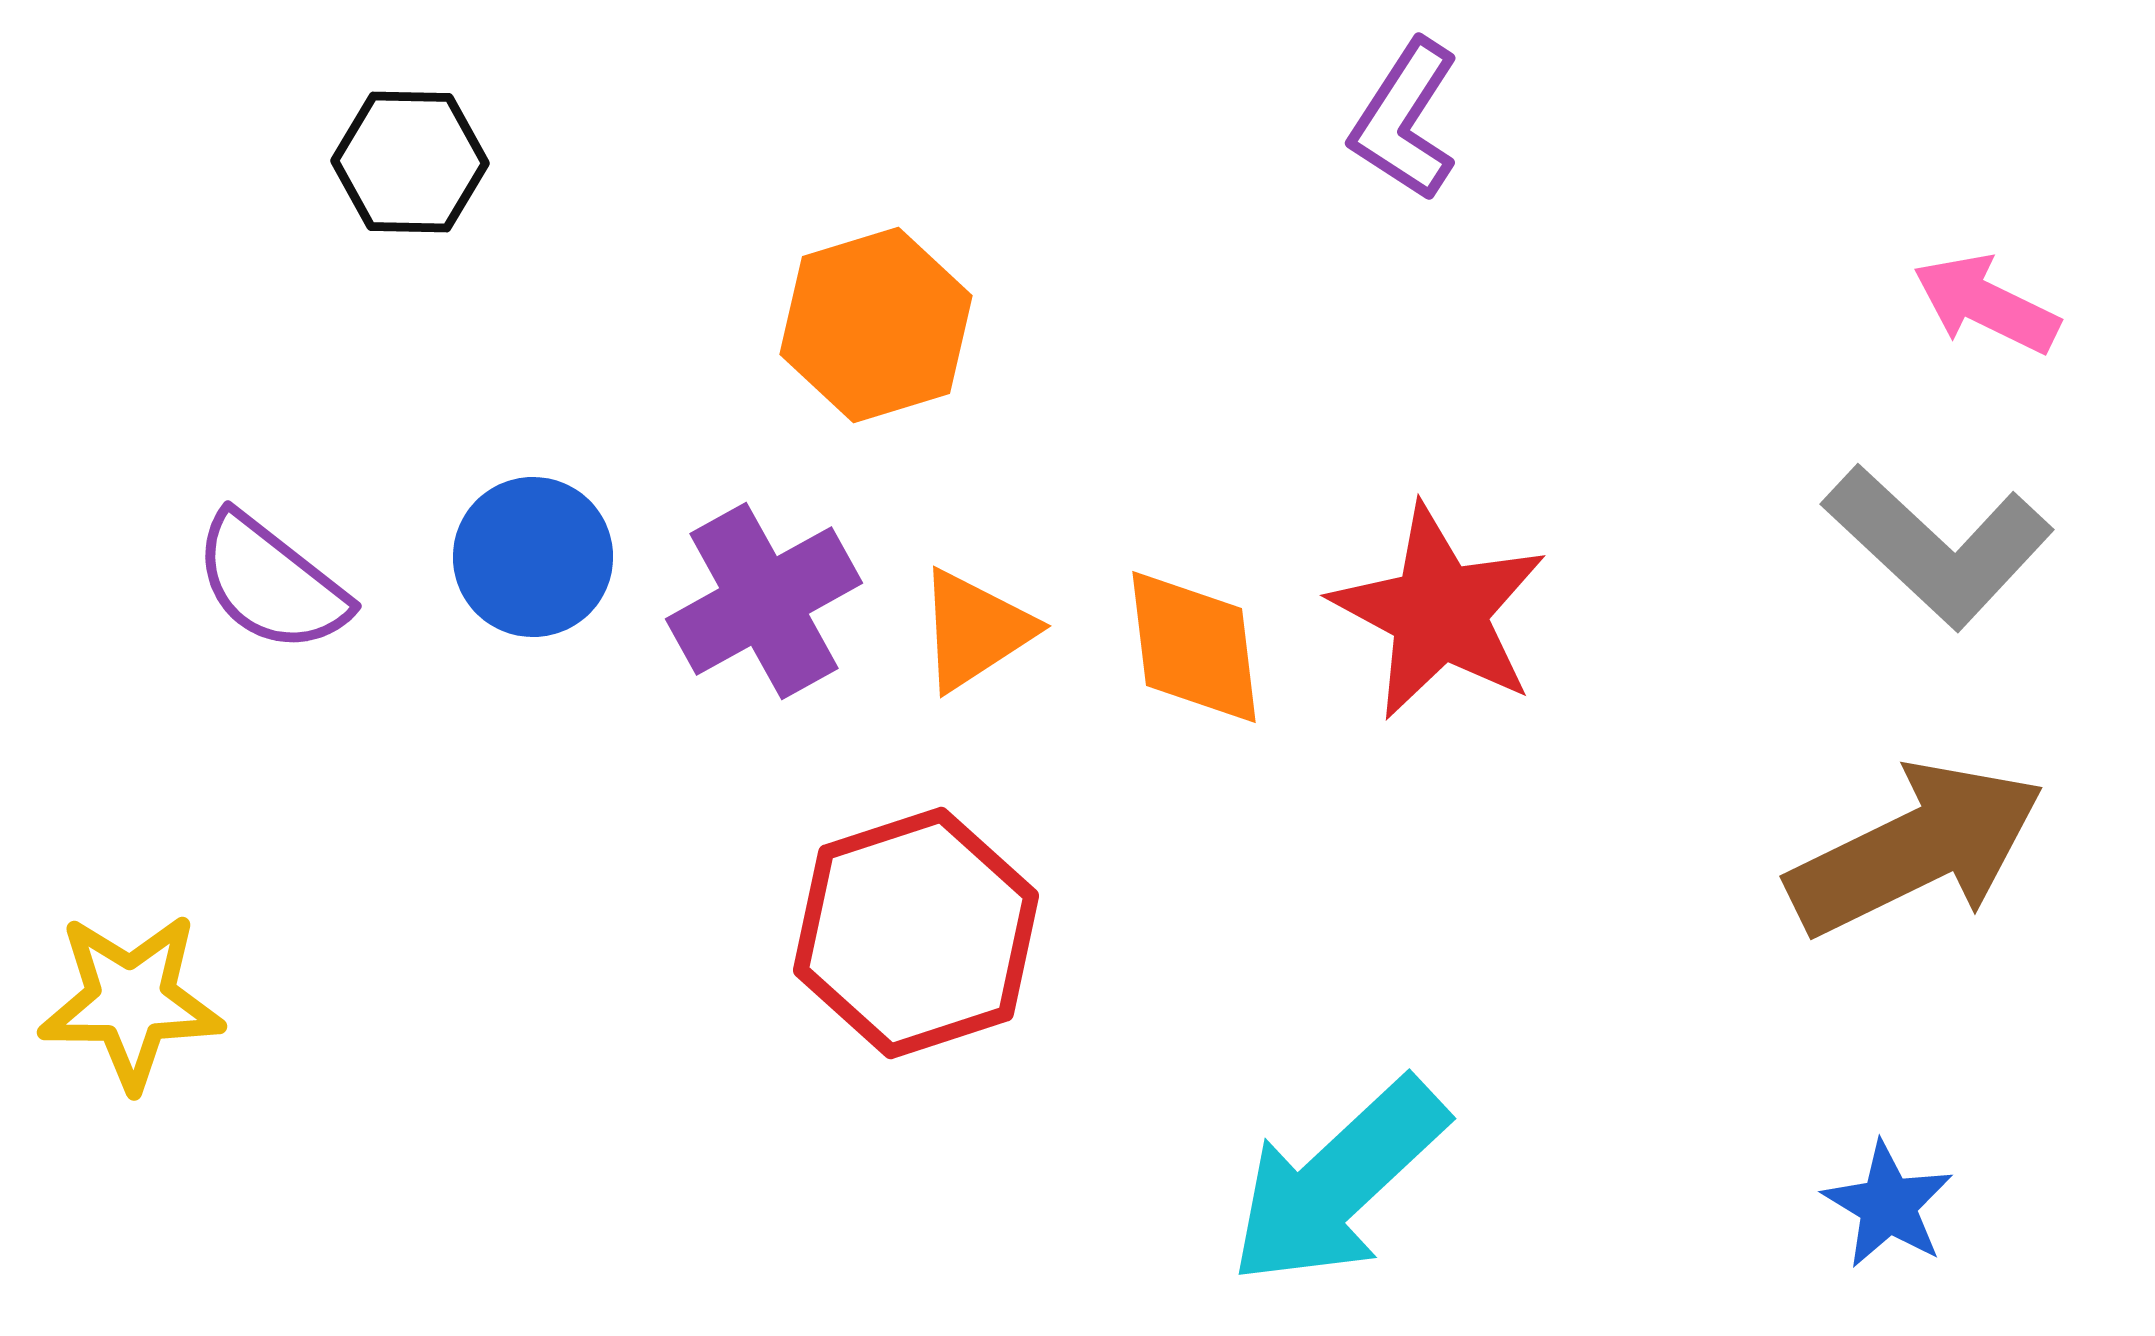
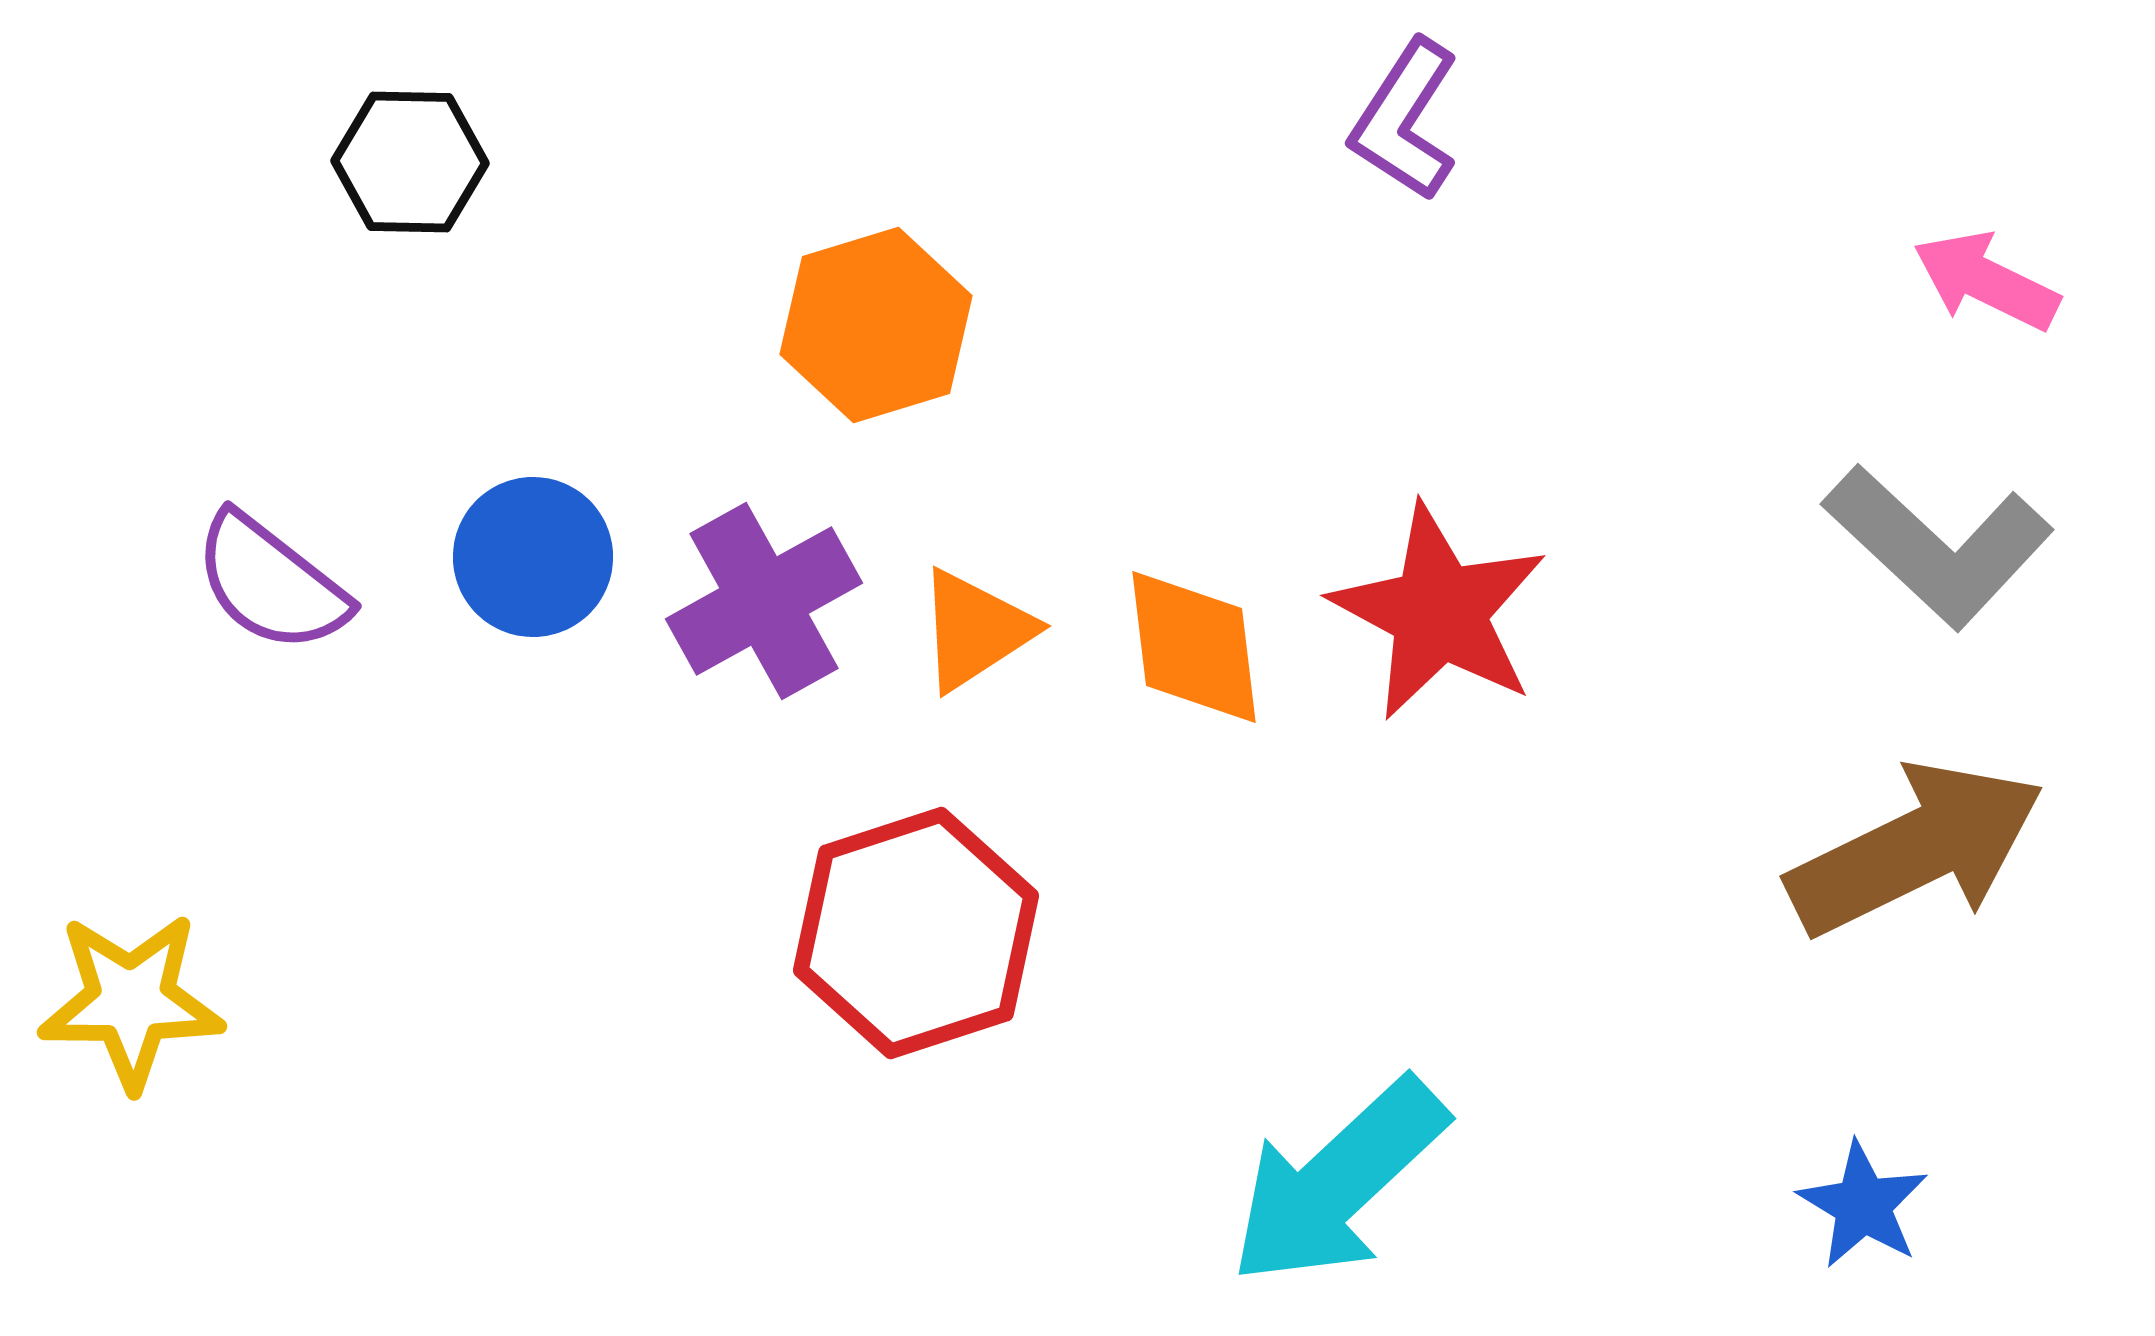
pink arrow: moved 23 px up
blue star: moved 25 px left
